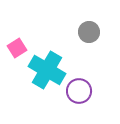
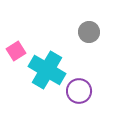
pink square: moved 1 px left, 3 px down
